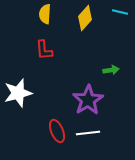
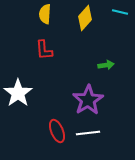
green arrow: moved 5 px left, 5 px up
white star: rotated 20 degrees counterclockwise
